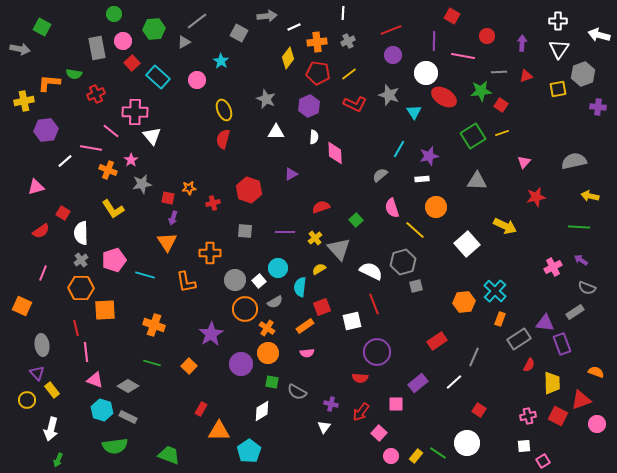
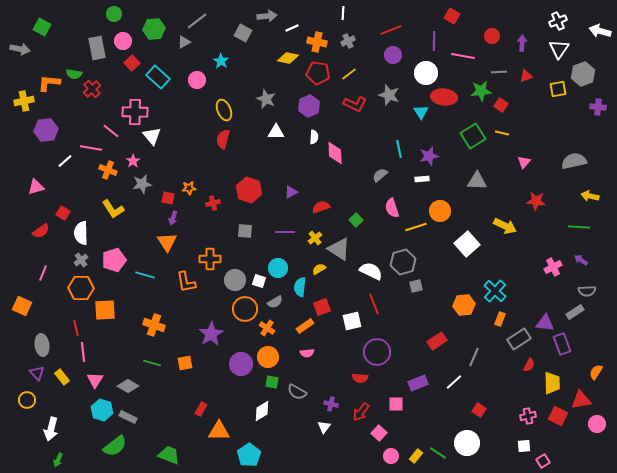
white cross at (558, 21): rotated 24 degrees counterclockwise
white line at (294, 27): moved 2 px left, 1 px down
gray square at (239, 33): moved 4 px right
white arrow at (599, 35): moved 1 px right, 4 px up
red circle at (487, 36): moved 5 px right
orange cross at (317, 42): rotated 18 degrees clockwise
yellow diamond at (288, 58): rotated 65 degrees clockwise
red cross at (96, 94): moved 4 px left, 5 px up; rotated 18 degrees counterclockwise
red ellipse at (444, 97): rotated 25 degrees counterclockwise
cyan triangle at (414, 112): moved 7 px right
yellow line at (502, 133): rotated 32 degrees clockwise
cyan line at (399, 149): rotated 42 degrees counterclockwise
pink star at (131, 160): moved 2 px right, 1 px down
purple triangle at (291, 174): moved 18 px down
red star at (536, 197): moved 4 px down; rotated 18 degrees clockwise
orange circle at (436, 207): moved 4 px right, 4 px down
yellow line at (415, 230): moved 1 px right, 3 px up; rotated 60 degrees counterclockwise
gray triangle at (339, 249): rotated 15 degrees counterclockwise
orange cross at (210, 253): moved 6 px down
white square at (259, 281): rotated 32 degrees counterclockwise
gray semicircle at (587, 288): moved 3 px down; rotated 24 degrees counterclockwise
orange hexagon at (464, 302): moved 3 px down
pink line at (86, 352): moved 3 px left
orange circle at (268, 353): moved 4 px down
orange square at (189, 366): moved 4 px left, 3 px up; rotated 35 degrees clockwise
orange semicircle at (596, 372): rotated 77 degrees counterclockwise
pink triangle at (95, 380): rotated 42 degrees clockwise
purple rectangle at (418, 383): rotated 18 degrees clockwise
yellow rectangle at (52, 390): moved 10 px right, 13 px up
red triangle at (581, 400): rotated 10 degrees clockwise
green semicircle at (115, 446): rotated 30 degrees counterclockwise
cyan pentagon at (249, 451): moved 4 px down
